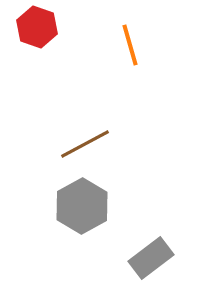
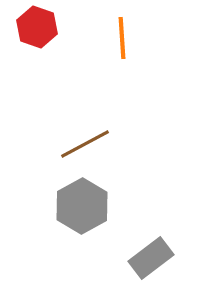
orange line: moved 8 px left, 7 px up; rotated 12 degrees clockwise
